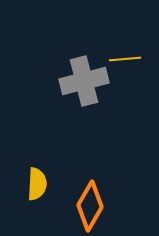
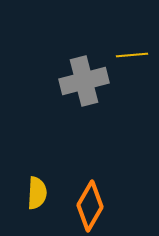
yellow line: moved 7 px right, 4 px up
yellow semicircle: moved 9 px down
